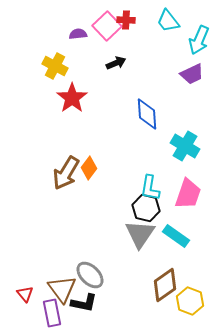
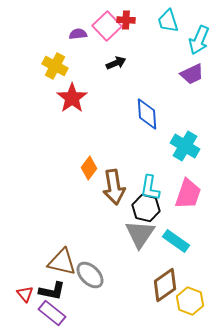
cyan trapezoid: rotated 20 degrees clockwise
brown arrow: moved 48 px right, 14 px down; rotated 40 degrees counterclockwise
cyan rectangle: moved 5 px down
brown triangle: moved 27 px up; rotated 40 degrees counterclockwise
black L-shape: moved 32 px left, 12 px up
purple rectangle: rotated 40 degrees counterclockwise
